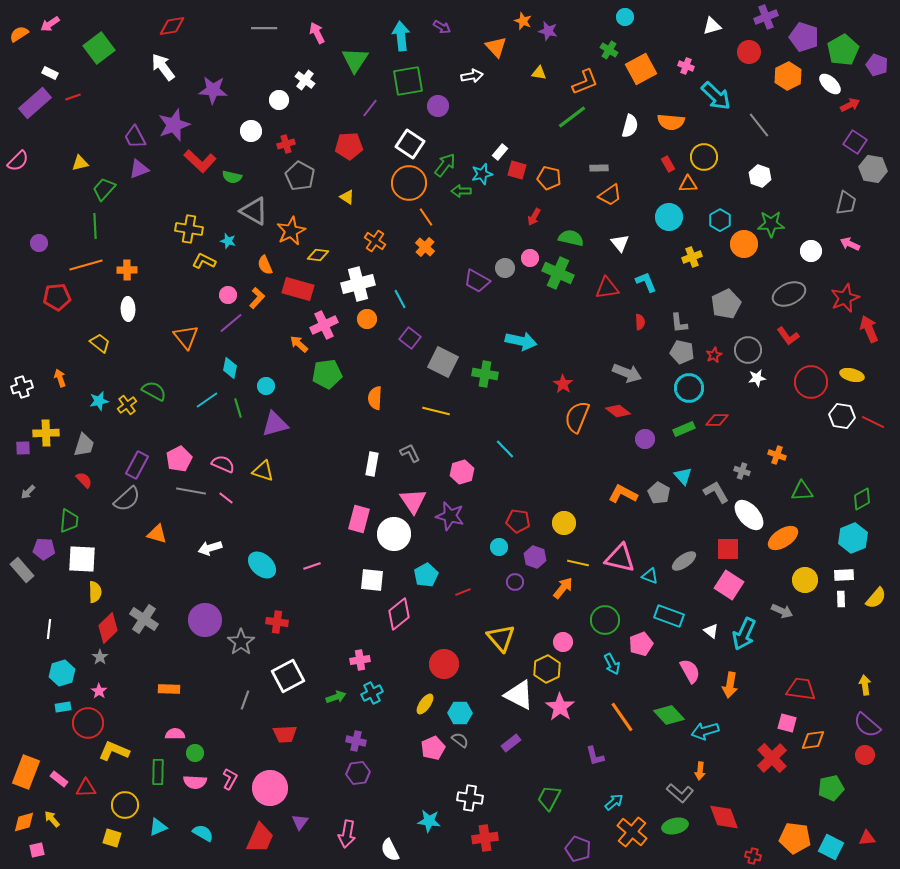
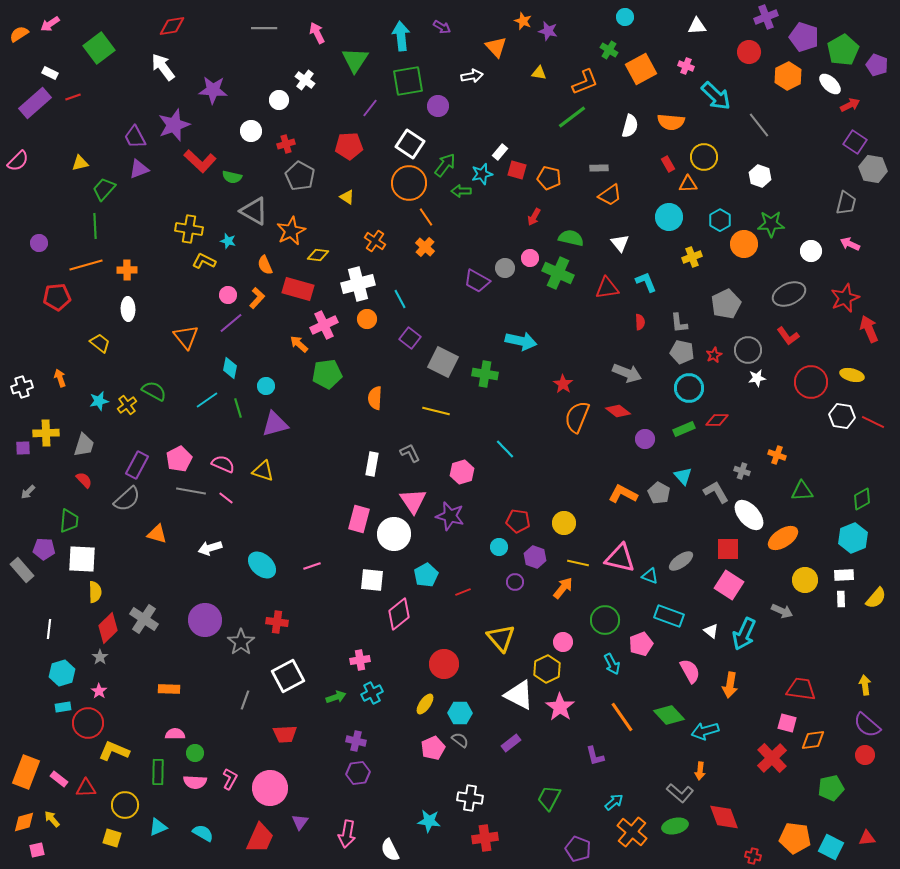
white triangle at (712, 26): moved 15 px left; rotated 12 degrees clockwise
gray ellipse at (684, 561): moved 3 px left
